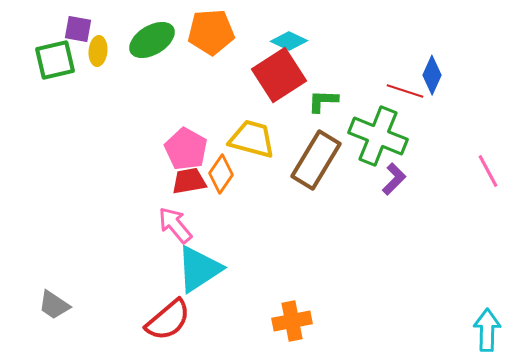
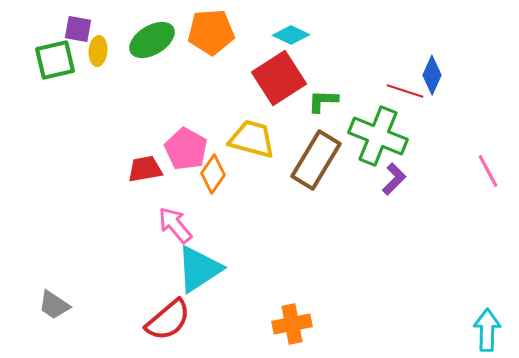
cyan diamond: moved 2 px right, 6 px up
red square: moved 3 px down
orange diamond: moved 8 px left
red trapezoid: moved 44 px left, 12 px up
orange cross: moved 3 px down
